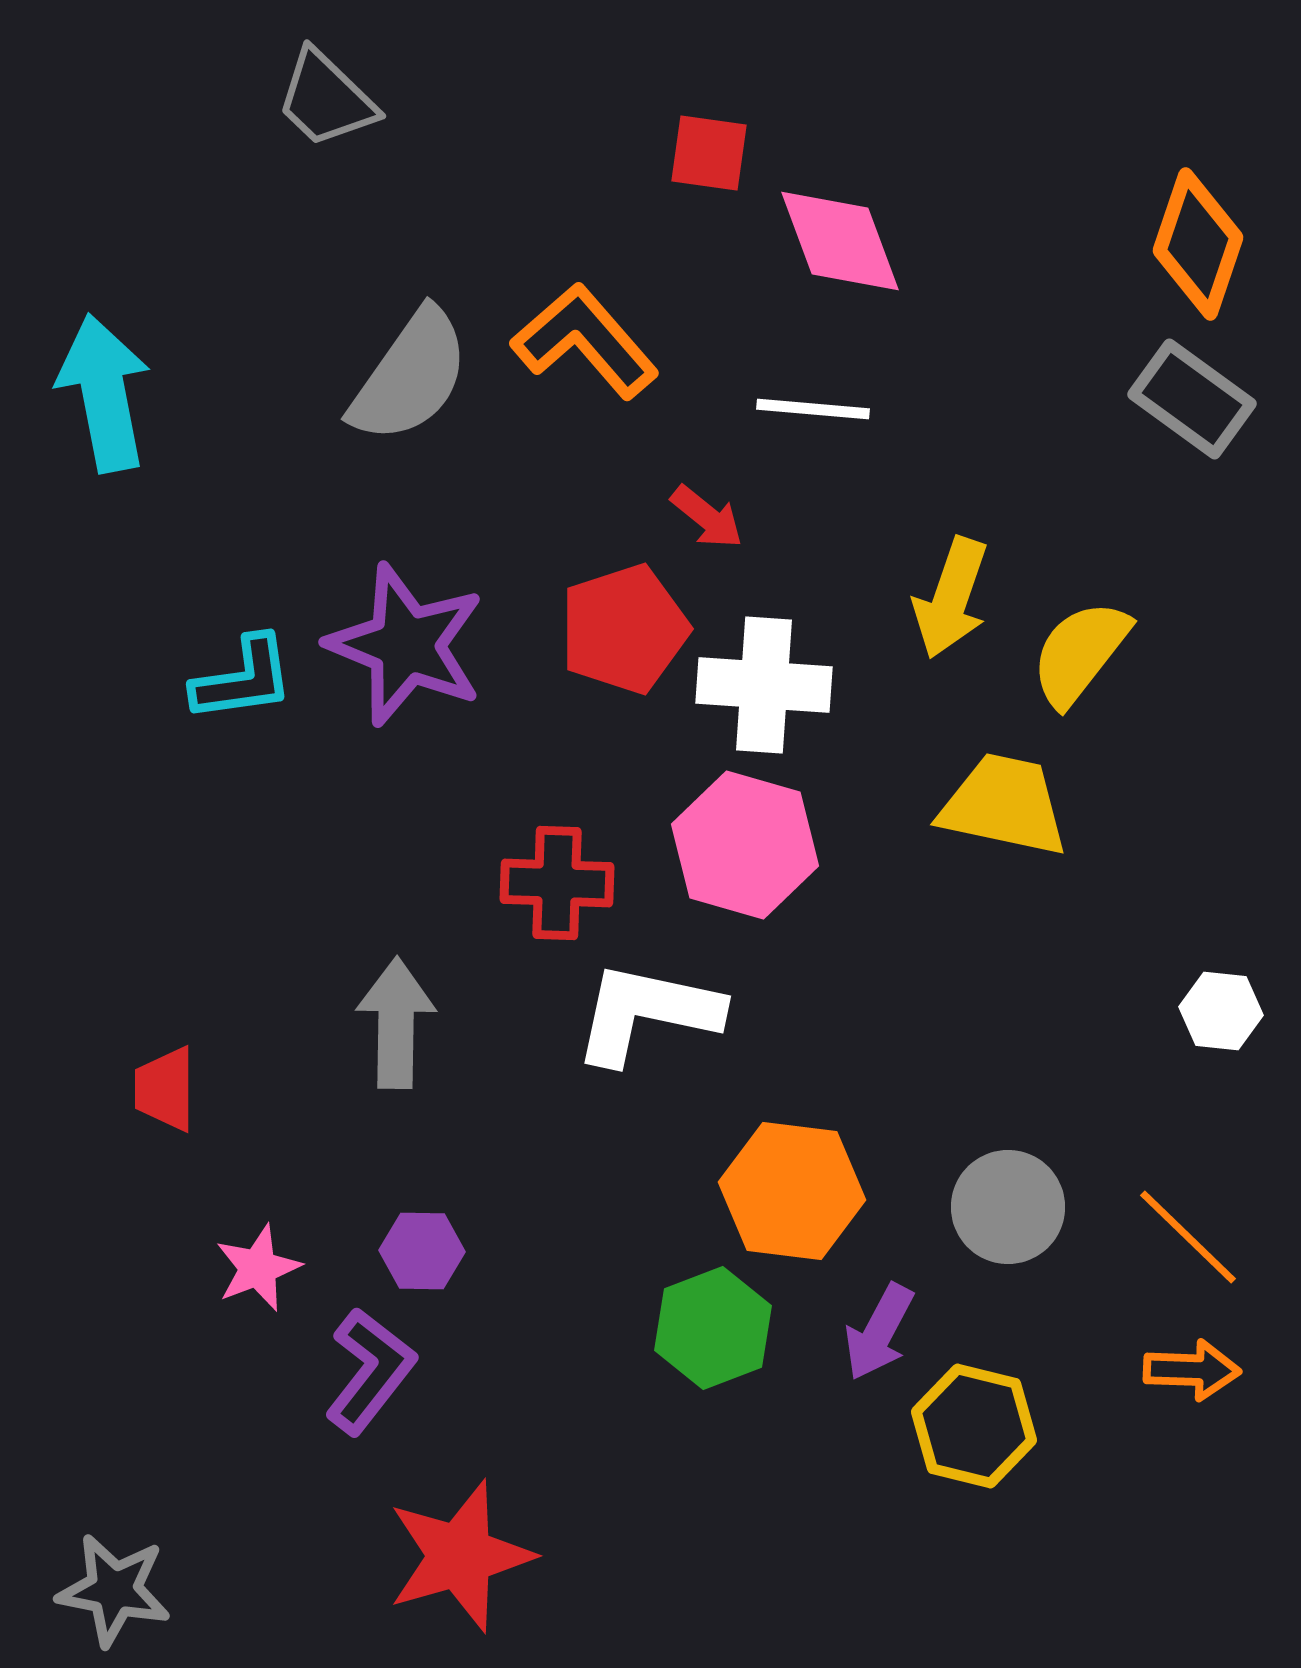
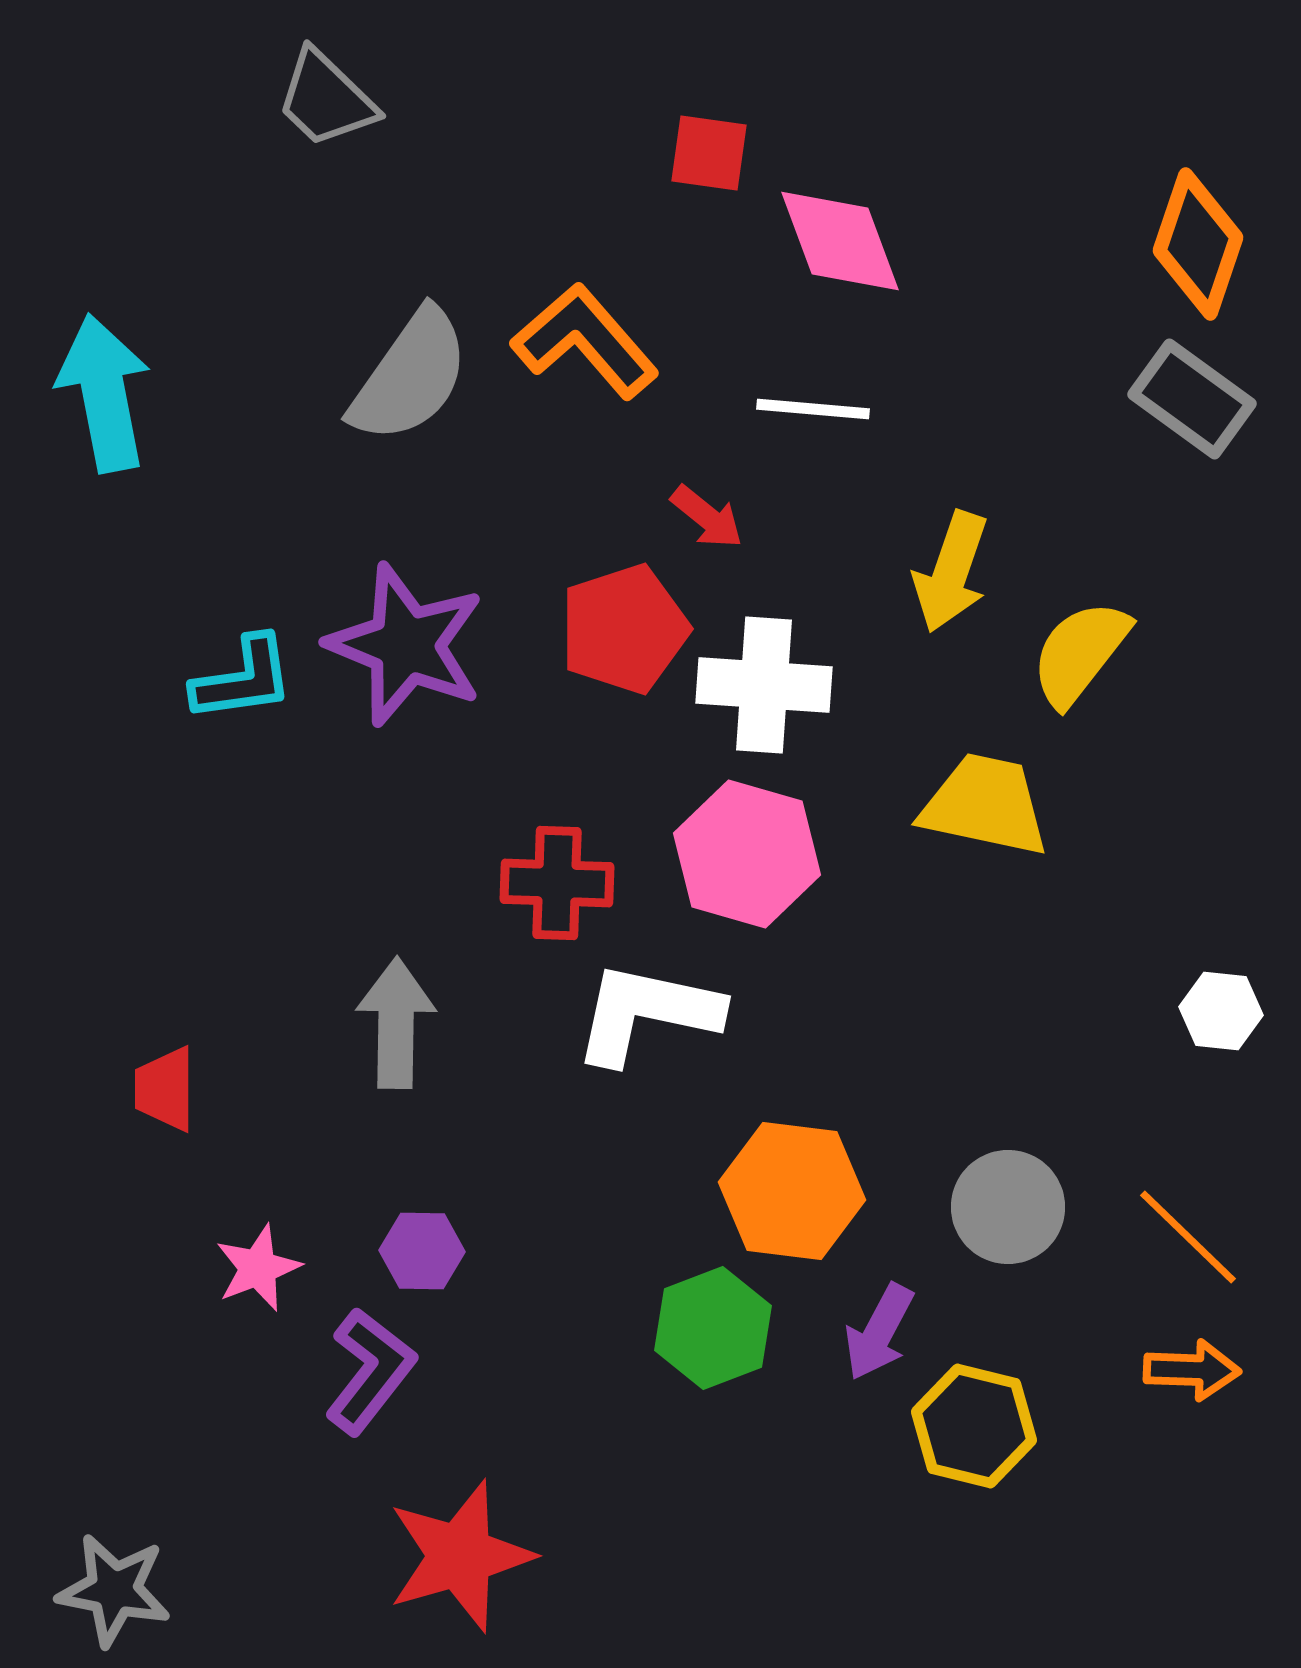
yellow arrow: moved 26 px up
yellow trapezoid: moved 19 px left
pink hexagon: moved 2 px right, 9 px down
